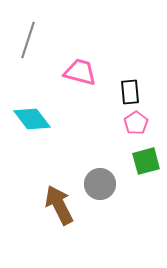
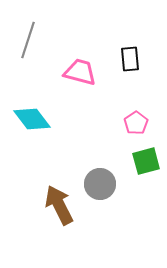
black rectangle: moved 33 px up
